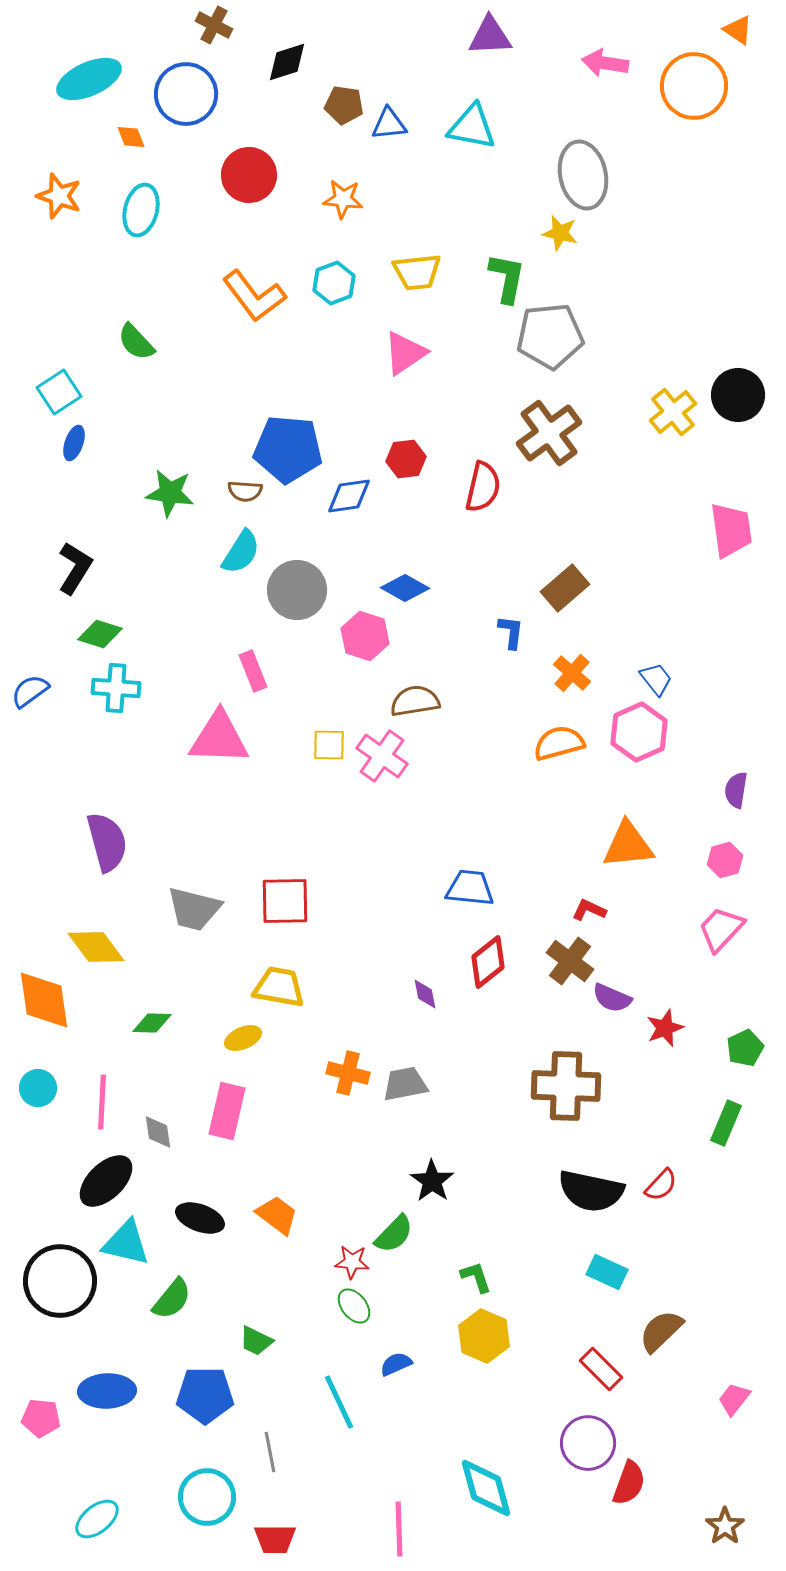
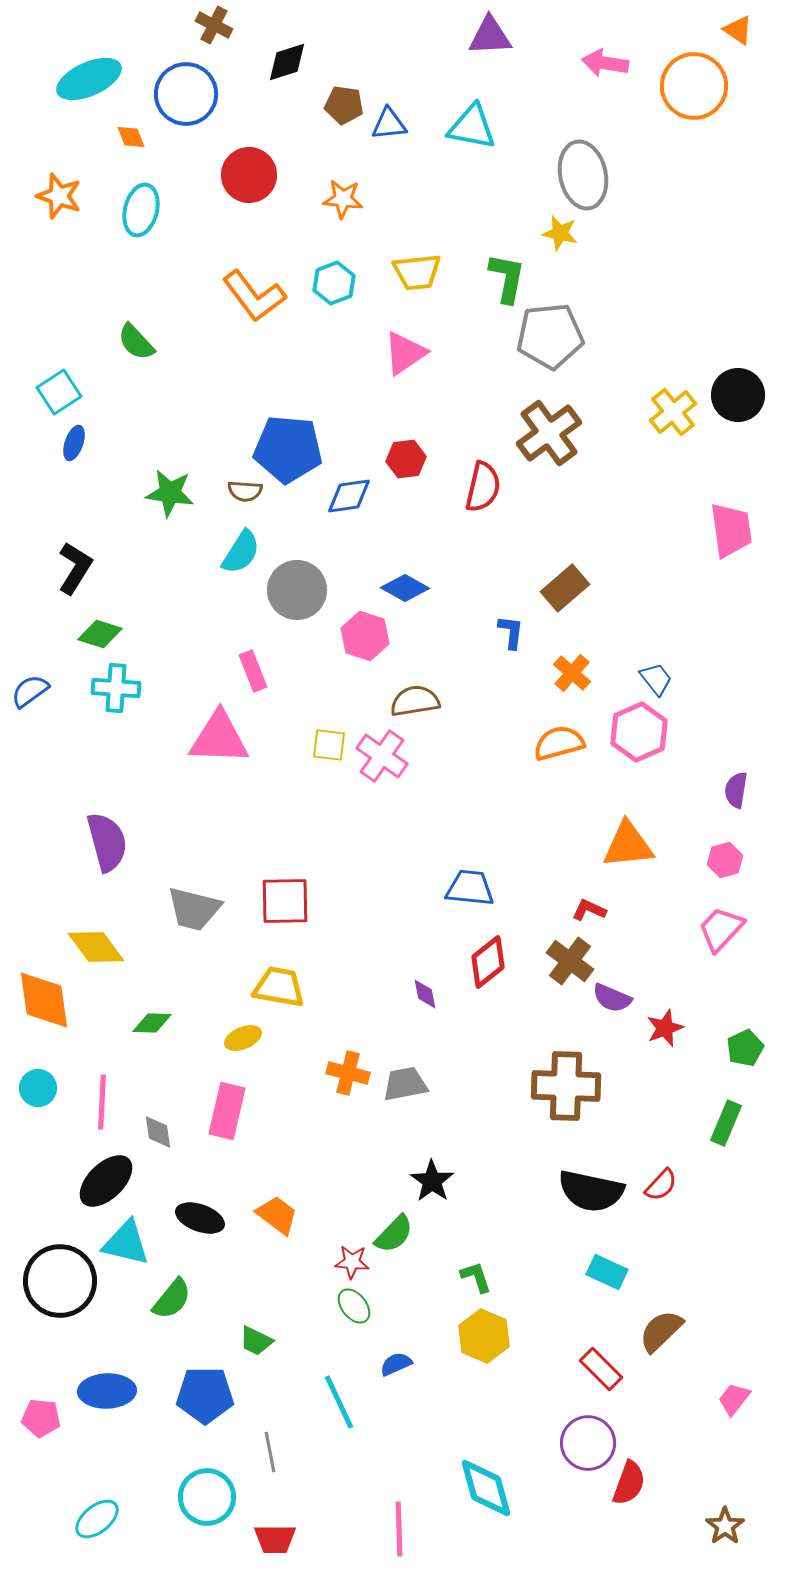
yellow square at (329, 745): rotated 6 degrees clockwise
